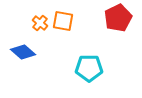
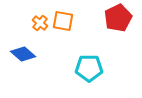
blue diamond: moved 2 px down
